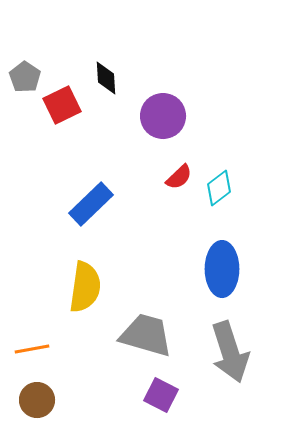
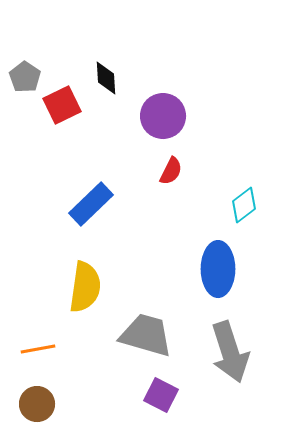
red semicircle: moved 8 px left, 6 px up; rotated 20 degrees counterclockwise
cyan diamond: moved 25 px right, 17 px down
blue ellipse: moved 4 px left
orange line: moved 6 px right
brown circle: moved 4 px down
